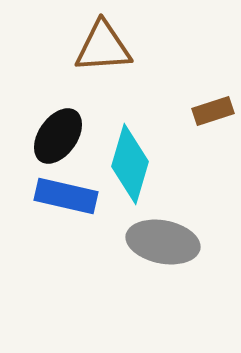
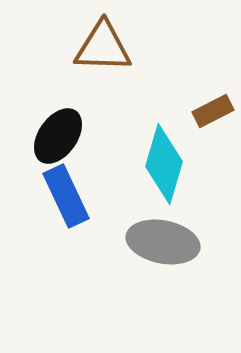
brown triangle: rotated 6 degrees clockwise
brown rectangle: rotated 9 degrees counterclockwise
cyan diamond: moved 34 px right
blue rectangle: rotated 52 degrees clockwise
